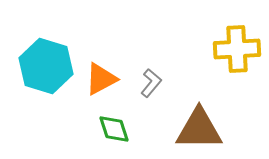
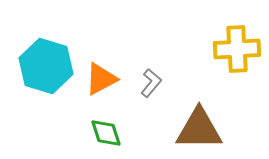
green diamond: moved 8 px left, 4 px down
